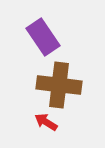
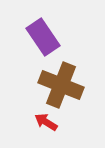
brown cross: moved 2 px right; rotated 15 degrees clockwise
